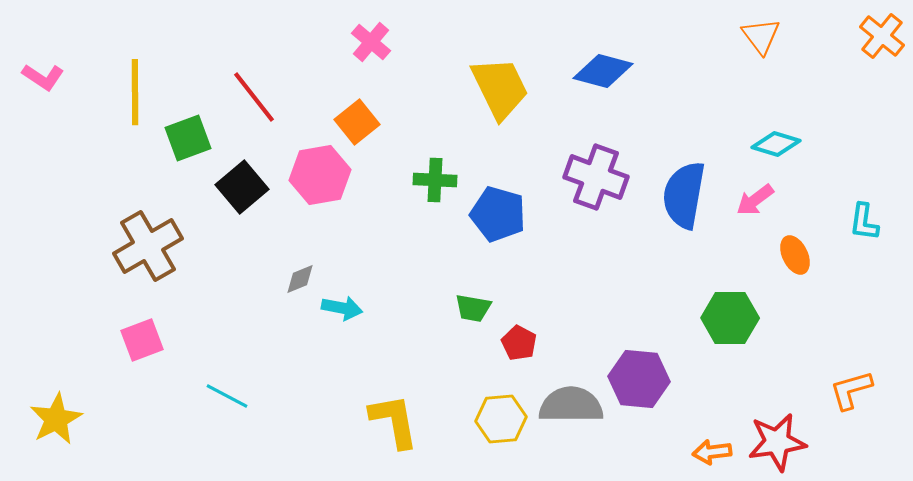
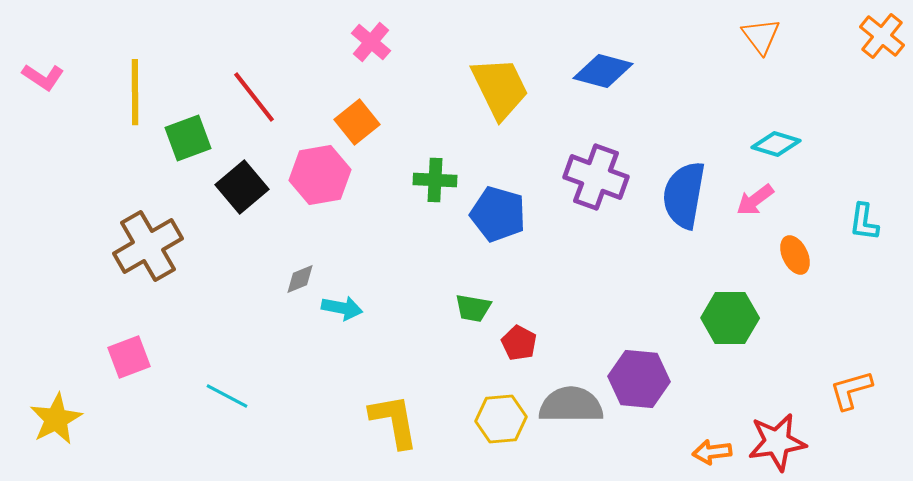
pink square: moved 13 px left, 17 px down
